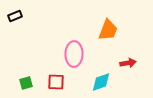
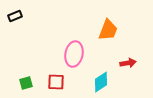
pink ellipse: rotated 10 degrees clockwise
cyan diamond: rotated 15 degrees counterclockwise
